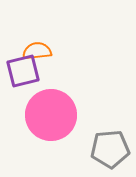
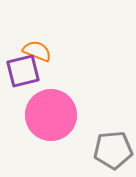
orange semicircle: rotated 28 degrees clockwise
gray pentagon: moved 3 px right, 1 px down
